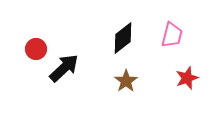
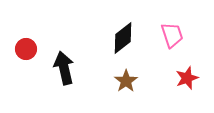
pink trapezoid: rotated 32 degrees counterclockwise
red circle: moved 10 px left
black arrow: rotated 60 degrees counterclockwise
